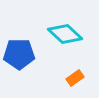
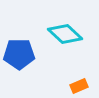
orange rectangle: moved 4 px right, 8 px down; rotated 12 degrees clockwise
